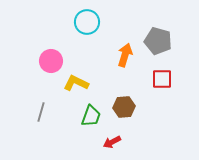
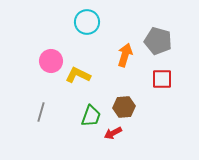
yellow L-shape: moved 2 px right, 8 px up
red arrow: moved 1 px right, 9 px up
